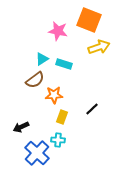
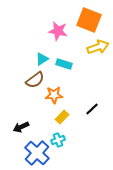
yellow arrow: moved 1 px left
yellow rectangle: rotated 24 degrees clockwise
cyan cross: rotated 24 degrees counterclockwise
